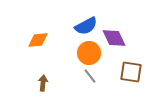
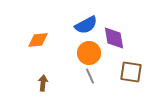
blue semicircle: moved 1 px up
purple diamond: rotated 15 degrees clockwise
gray line: rotated 14 degrees clockwise
